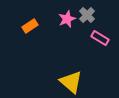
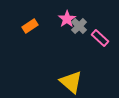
gray cross: moved 8 px left, 11 px down
pink star: rotated 12 degrees counterclockwise
pink rectangle: rotated 12 degrees clockwise
